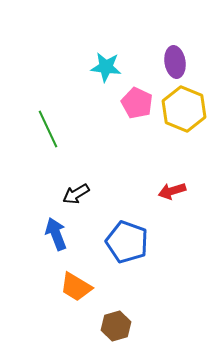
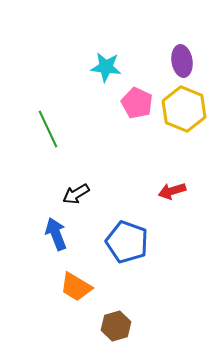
purple ellipse: moved 7 px right, 1 px up
